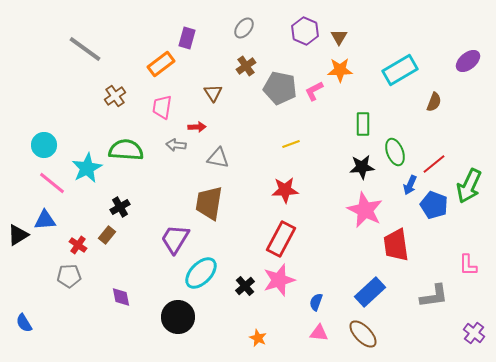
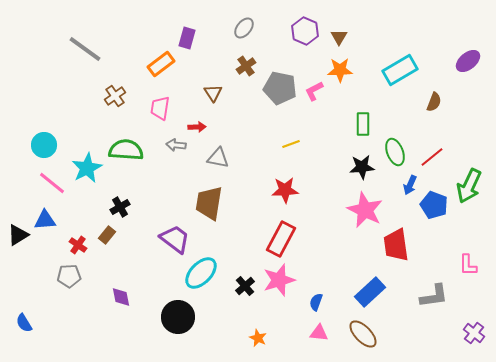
pink trapezoid at (162, 107): moved 2 px left, 1 px down
red line at (434, 164): moved 2 px left, 7 px up
purple trapezoid at (175, 239): rotated 96 degrees clockwise
